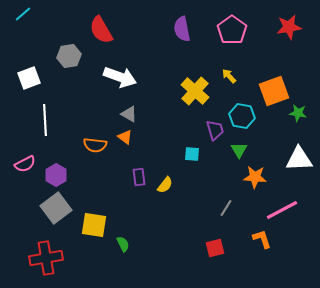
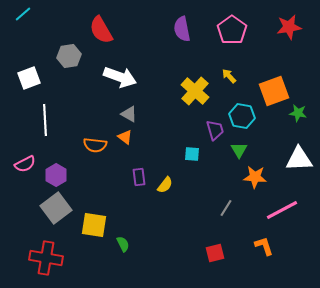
orange L-shape: moved 2 px right, 7 px down
red square: moved 5 px down
red cross: rotated 20 degrees clockwise
